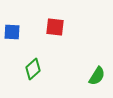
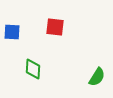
green diamond: rotated 45 degrees counterclockwise
green semicircle: moved 1 px down
